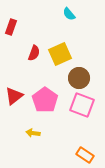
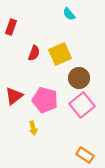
pink pentagon: rotated 20 degrees counterclockwise
pink square: rotated 30 degrees clockwise
yellow arrow: moved 5 px up; rotated 112 degrees counterclockwise
